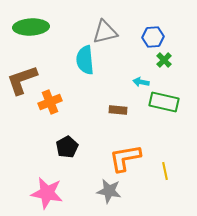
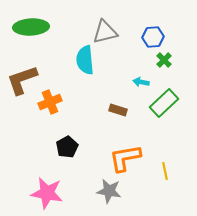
green rectangle: moved 1 px down; rotated 56 degrees counterclockwise
brown rectangle: rotated 12 degrees clockwise
